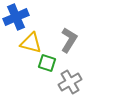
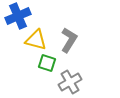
blue cross: moved 2 px right, 1 px up
yellow triangle: moved 5 px right, 3 px up
